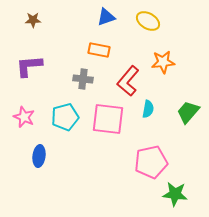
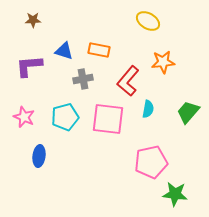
blue triangle: moved 42 px left, 34 px down; rotated 36 degrees clockwise
gray cross: rotated 18 degrees counterclockwise
